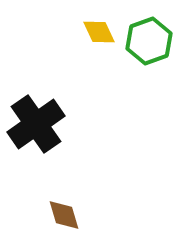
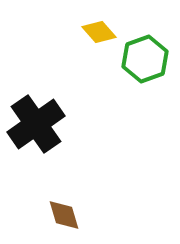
yellow diamond: rotated 16 degrees counterclockwise
green hexagon: moved 4 px left, 18 px down
